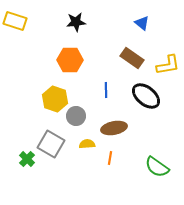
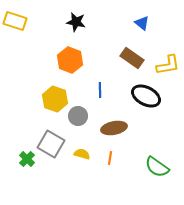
black star: rotated 18 degrees clockwise
orange hexagon: rotated 20 degrees clockwise
blue line: moved 6 px left
black ellipse: rotated 12 degrees counterclockwise
gray circle: moved 2 px right
yellow semicircle: moved 5 px left, 10 px down; rotated 21 degrees clockwise
